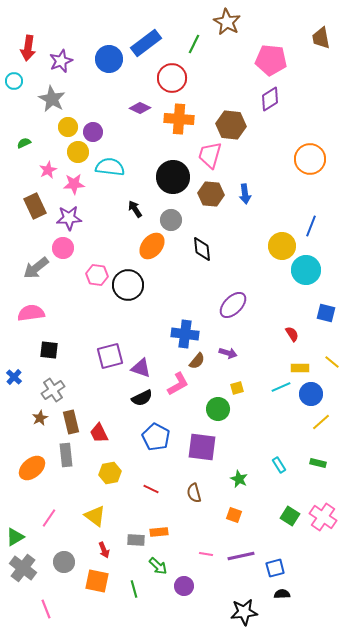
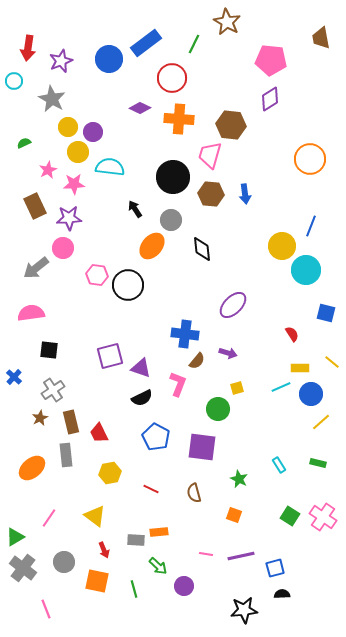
pink L-shape at (178, 384): rotated 40 degrees counterclockwise
black star at (244, 612): moved 2 px up
